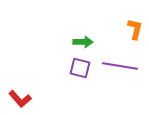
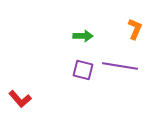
orange L-shape: rotated 10 degrees clockwise
green arrow: moved 6 px up
purple square: moved 3 px right, 2 px down
